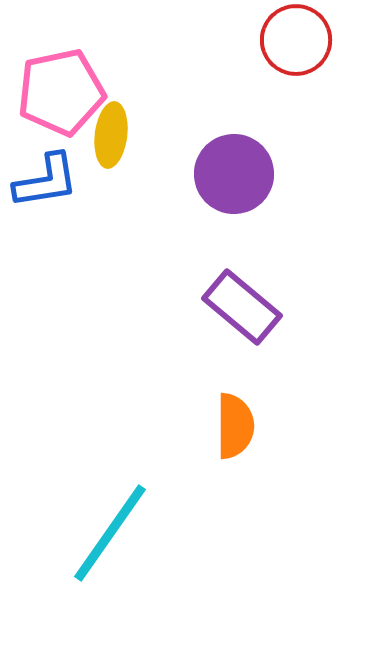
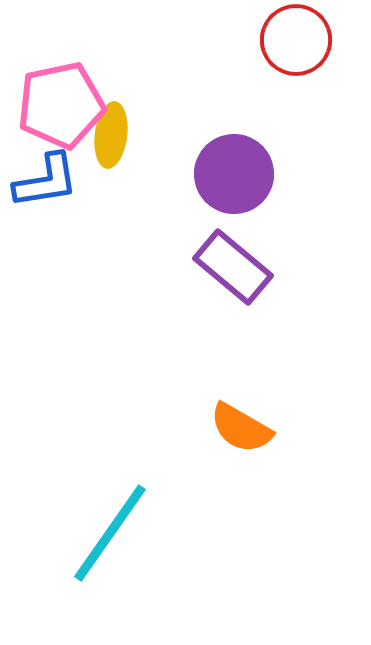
pink pentagon: moved 13 px down
purple rectangle: moved 9 px left, 40 px up
orange semicircle: moved 6 px right, 2 px down; rotated 120 degrees clockwise
